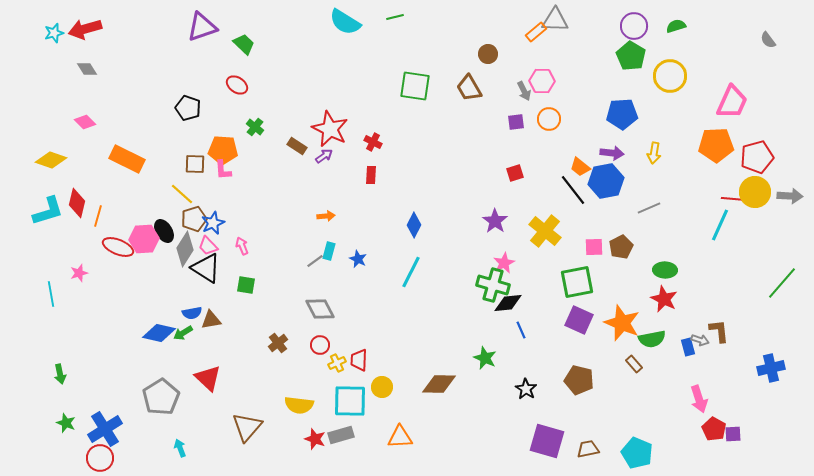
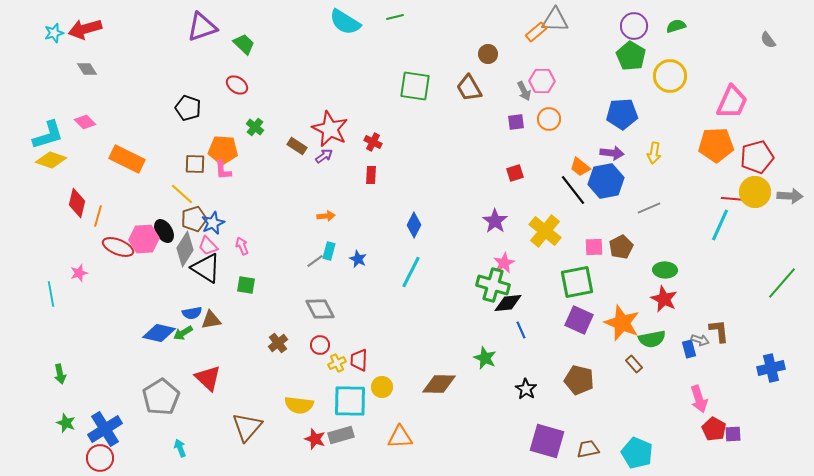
cyan L-shape at (48, 211): moved 76 px up
blue rectangle at (688, 347): moved 1 px right, 2 px down
